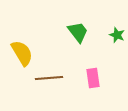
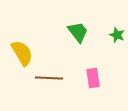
brown line: rotated 8 degrees clockwise
